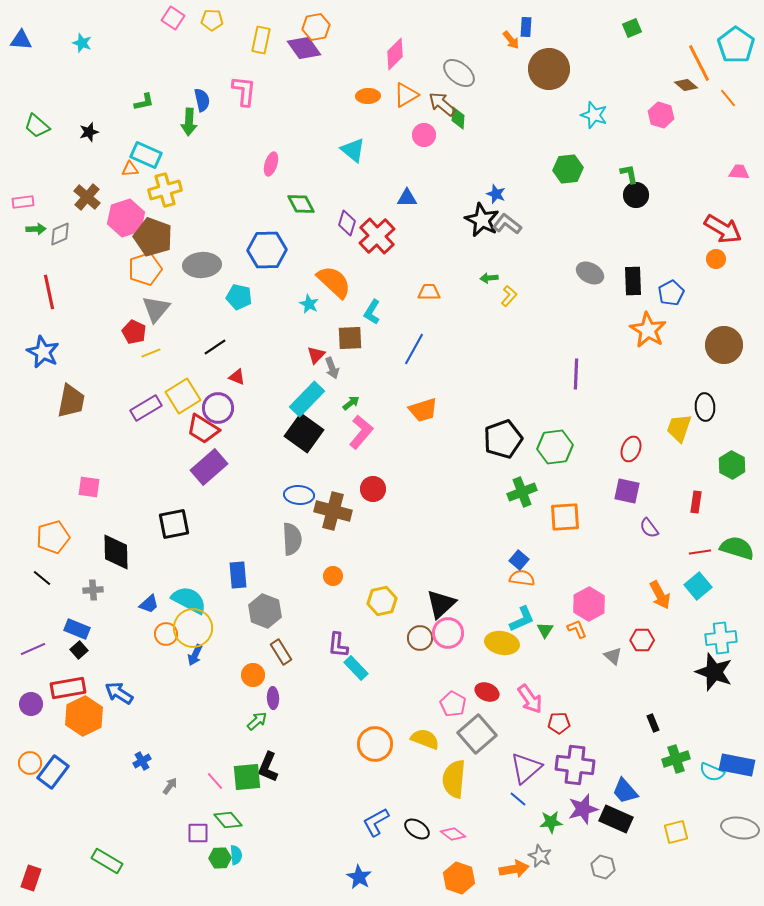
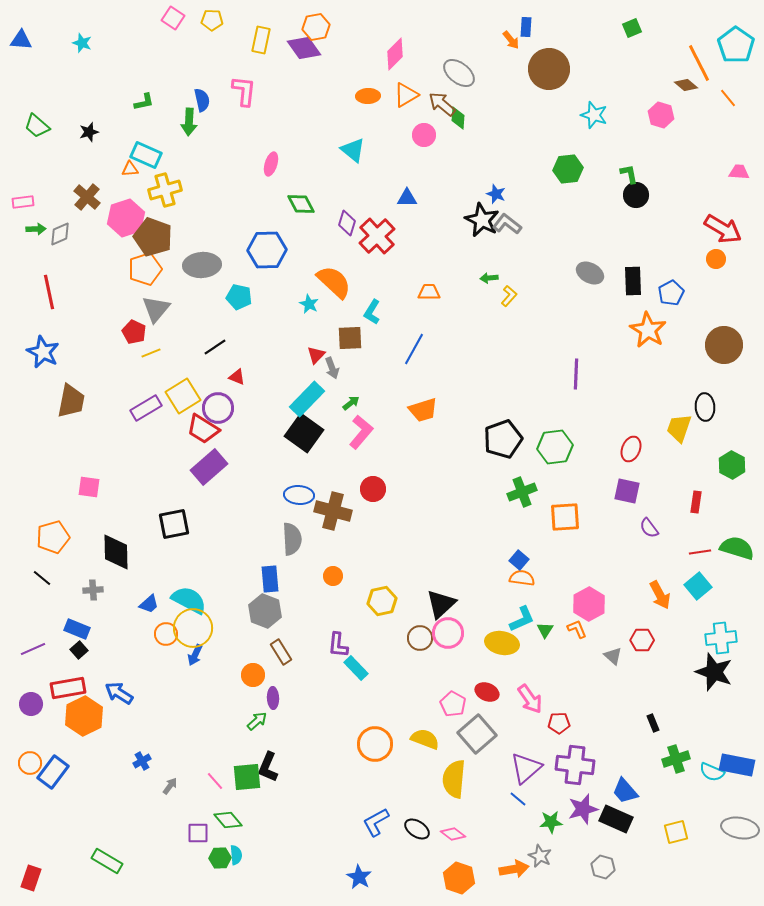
blue rectangle at (238, 575): moved 32 px right, 4 px down
